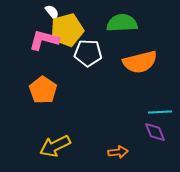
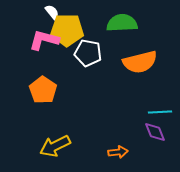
yellow pentagon: rotated 16 degrees clockwise
white pentagon: rotated 8 degrees clockwise
